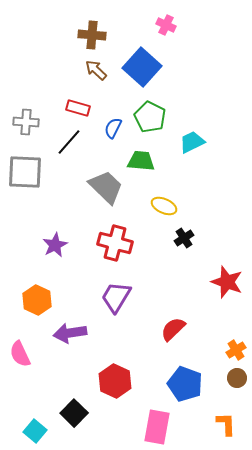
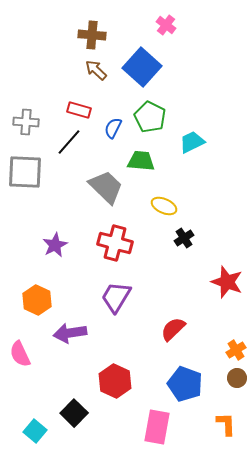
pink cross: rotated 12 degrees clockwise
red rectangle: moved 1 px right, 2 px down
